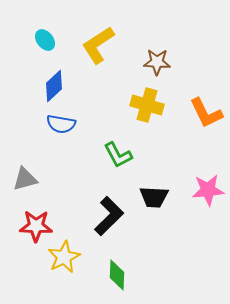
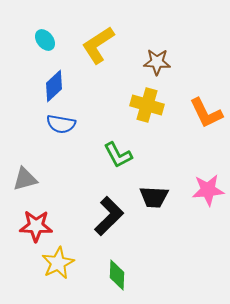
yellow star: moved 6 px left, 6 px down
